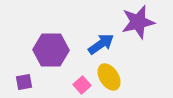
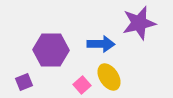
purple star: moved 1 px right, 1 px down
blue arrow: rotated 36 degrees clockwise
purple square: rotated 12 degrees counterclockwise
